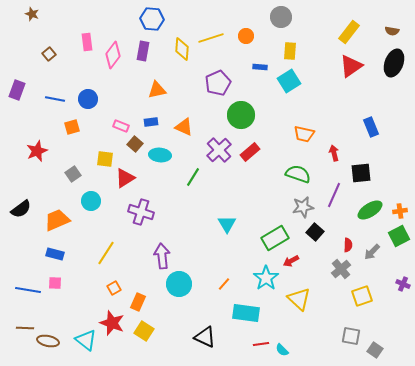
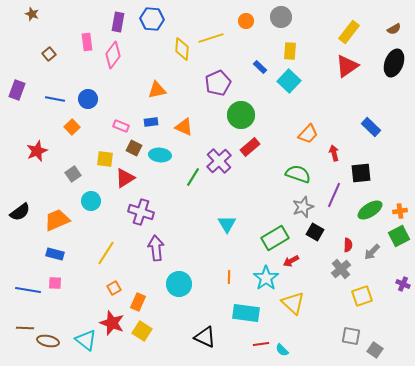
brown semicircle at (392, 31): moved 2 px right, 2 px up; rotated 40 degrees counterclockwise
orange circle at (246, 36): moved 15 px up
purple rectangle at (143, 51): moved 25 px left, 29 px up
red triangle at (351, 66): moved 4 px left
blue rectangle at (260, 67): rotated 40 degrees clockwise
cyan square at (289, 81): rotated 15 degrees counterclockwise
orange square at (72, 127): rotated 28 degrees counterclockwise
blue rectangle at (371, 127): rotated 24 degrees counterclockwise
orange trapezoid at (304, 134): moved 4 px right; rotated 60 degrees counterclockwise
brown square at (135, 144): moved 1 px left, 4 px down; rotated 14 degrees counterclockwise
purple cross at (219, 150): moved 11 px down
red rectangle at (250, 152): moved 5 px up
gray star at (303, 207): rotated 10 degrees counterclockwise
black semicircle at (21, 209): moved 1 px left, 3 px down
black square at (315, 232): rotated 12 degrees counterclockwise
purple arrow at (162, 256): moved 6 px left, 8 px up
orange line at (224, 284): moved 5 px right, 7 px up; rotated 40 degrees counterclockwise
yellow triangle at (299, 299): moved 6 px left, 4 px down
yellow square at (144, 331): moved 2 px left
